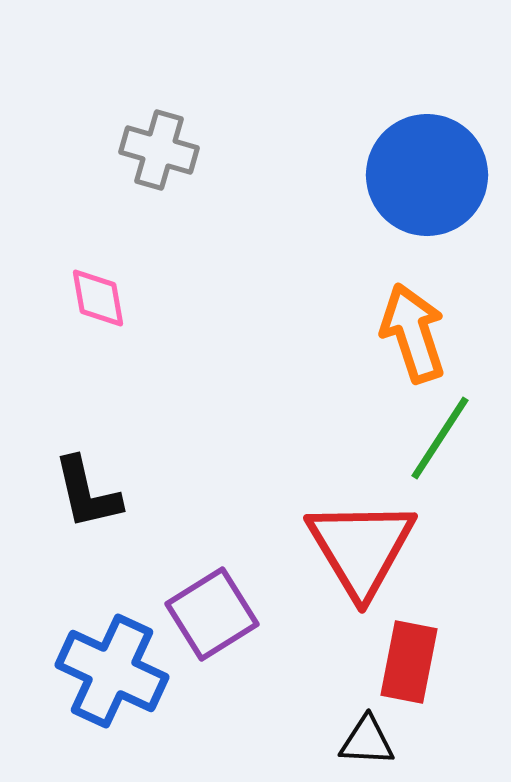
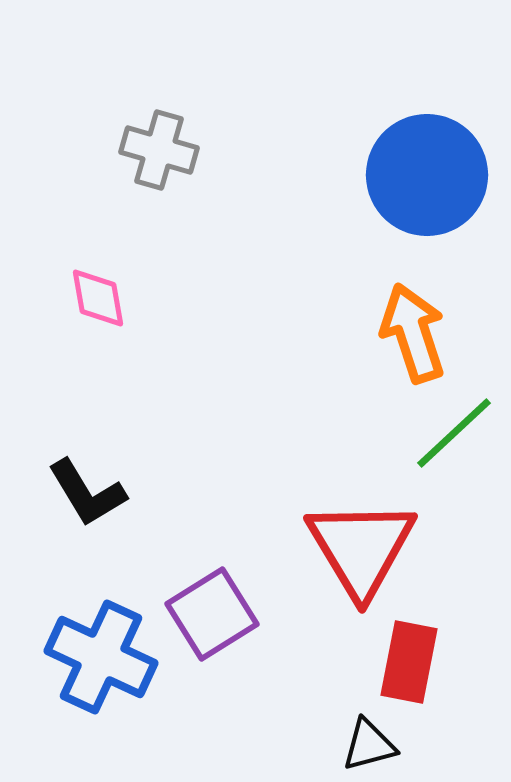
green line: moved 14 px right, 5 px up; rotated 14 degrees clockwise
black L-shape: rotated 18 degrees counterclockwise
blue cross: moved 11 px left, 14 px up
black triangle: moved 2 px right, 4 px down; rotated 18 degrees counterclockwise
